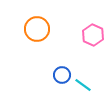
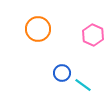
orange circle: moved 1 px right
blue circle: moved 2 px up
